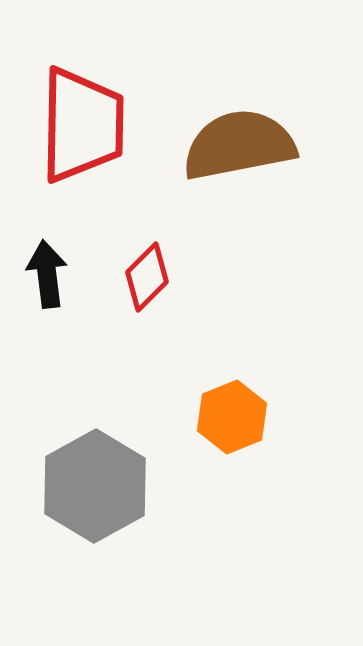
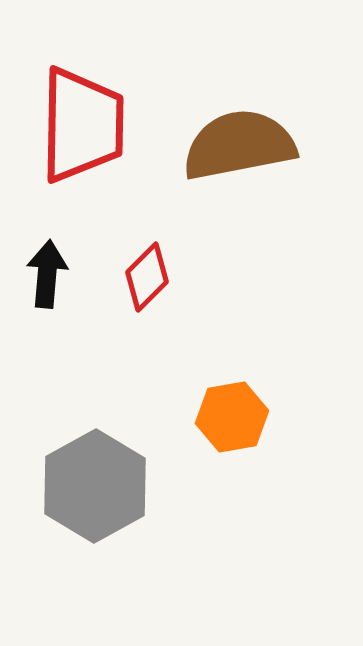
black arrow: rotated 12 degrees clockwise
orange hexagon: rotated 12 degrees clockwise
